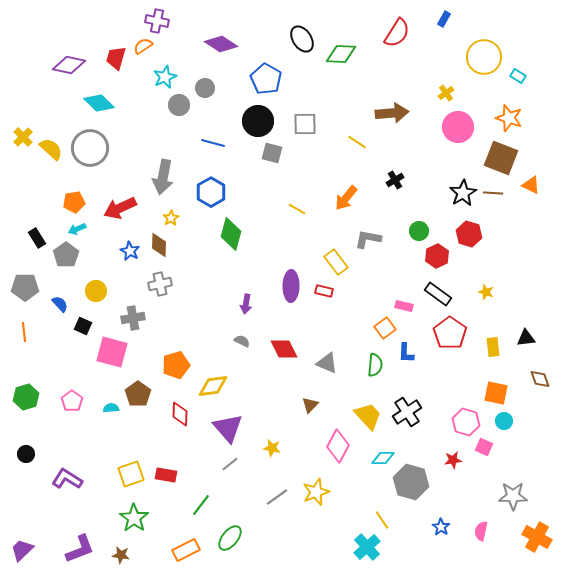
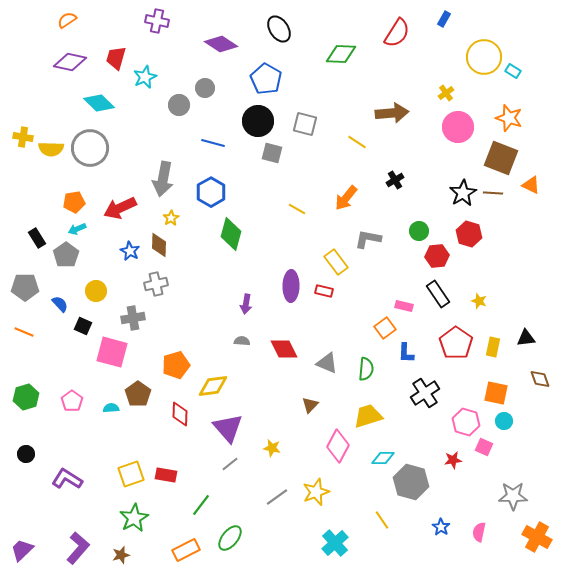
black ellipse at (302, 39): moved 23 px left, 10 px up
orange semicircle at (143, 46): moved 76 px left, 26 px up
purple diamond at (69, 65): moved 1 px right, 3 px up
cyan rectangle at (518, 76): moved 5 px left, 5 px up
cyan star at (165, 77): moved 20 px left
gray square at (305, 124): rotated 15 degrees clockwise
yellow cross at (23, 137): rotated 36 degrees counterclockwise
yellow semicircle at (51, 149): rotated 140 degrees clockwise
gray arrow at (163, 177): moved 2 px down
red hexagon at (437, 256): rotated 20 degrees clockwise
gray cross at (160, 284): moved 4 px left
yellow star at (486, 292): moved 7 px left, 9 px down
black rectangle at (438, 294): rotated 20 degrees clockwise
orange line at (24, 332): rotated 60 degrees counterclockwise
red pentagon at (450, 333): moved 6 px right, 10 px down
gray semicircle at (242, 341): rotated 21 degrees counterclockwise
yellow rectangle at (493, 347): rotated 18 degrees clockwise
green semicircle at (375, 365): moved 9 px left, 4 px down
black cross at (407, 412): moved 18 px right, 19 px up
yellow trapezoid at (368, 416): rotated 64 degrees counterclockwise
green star at (134, 518): rotated 8 degrees clockwise
pink semicircle at (481, 531): moved 2 px left, 1 px down
cyan cross at (367, 547): moved 32 px left, 4 px up
purple L-shape at (80, 549): moved 2 px left, 1 px up; rotated 28 degrees counterclockwise
brown star at (121, 555): rotated 24 degrees counterclockwise
